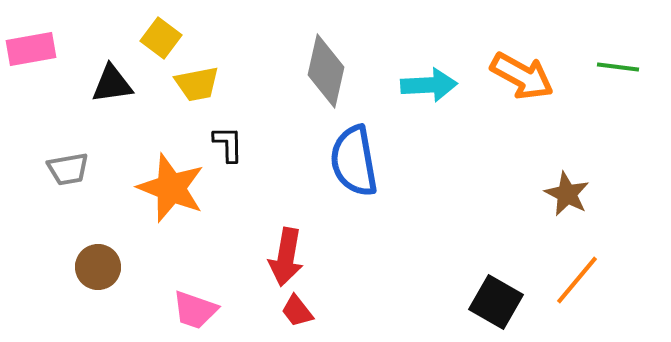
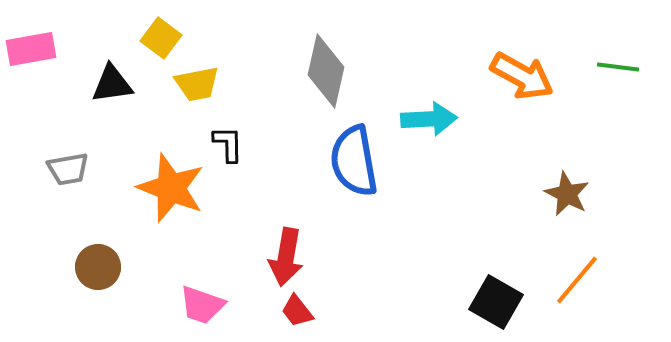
cyan arrow: moved 34 px down
pink trapezoid: moved 7 px right, 5 px up
